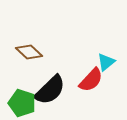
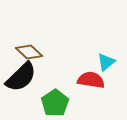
red semicircle: rotated 124 degrees counterclockwise
black semicircle: moved 29 px left, 13 px up
green pentagon: moved 33 px right; rotated 20 degrees clockwise
